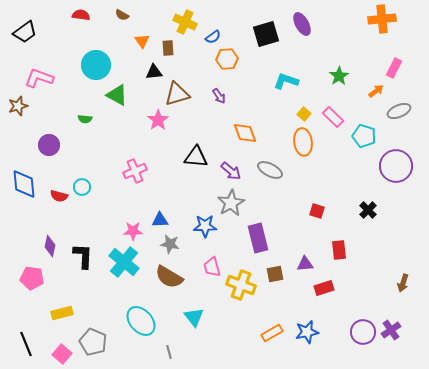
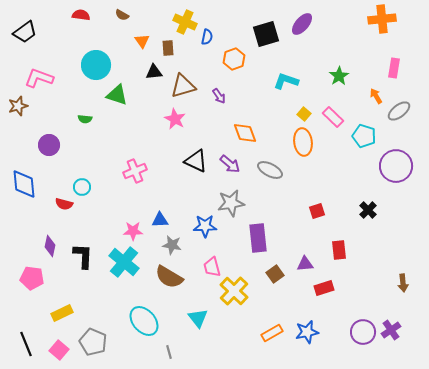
purple ellipse at (302, 24): rotated 70 degrees clockwise
blue semicircle at (213, 37): moved 6 px left; rotated 42 degrees counterclockwise
orange hexagon at (227, 59): moved 7 px right; rotated 15 degrees counterclockwise
pink rectangle at (394, 68): rotated 18 degrees counterclockwise
orange arrow at (376, 91): moved 5 px down; rotated 84 degrees counterclockwise
brown triangle at (177, 94): moved 6 px right, 8 px up
green triangle at (117, 95): rotated 10 degrees counterclockwise
gray ellipse at (399, 111): rotated 15 degrees counterclockwise
pink star at (158, 120): moved 17 px right, 1 px up; rotated 10 degrees counterclockwise
black triangle at (196, 157): moved 4 px down; rotated 20 degrees clockwise
purple arrow at (231, 171): moved 1 px left, 7 px up
red semicircle at (59, 196): moved 5 px right, 8 px down
gray star at (231, 203): rotated 20 degrees clockwise
red square at (317, 211): rotated 35 degrees counterclockwise
purple rectangle at (258, 238): rotated 8 degrees clockwise
gray star at (170, 244): moved 2 px right, 1 px down
brown square at (275, 274): rotated 24 degrees counterclockwise
brown arrow at (403, 283): rotated 24 degrees counterclockwise
yellow cross at (241, 285): moved 7 px left, 6 px down; rotated 24 degrees clockwise
yellow rectangle at (62, 313): rotated 10 degrees counterclockwise
cyan triangle at (194, 317): moved 4 px right, 1 px down
cyan ellipse at (141, 321): moved 3 px right
pink square at (62, 354): moved 3 px left, 4 px up
